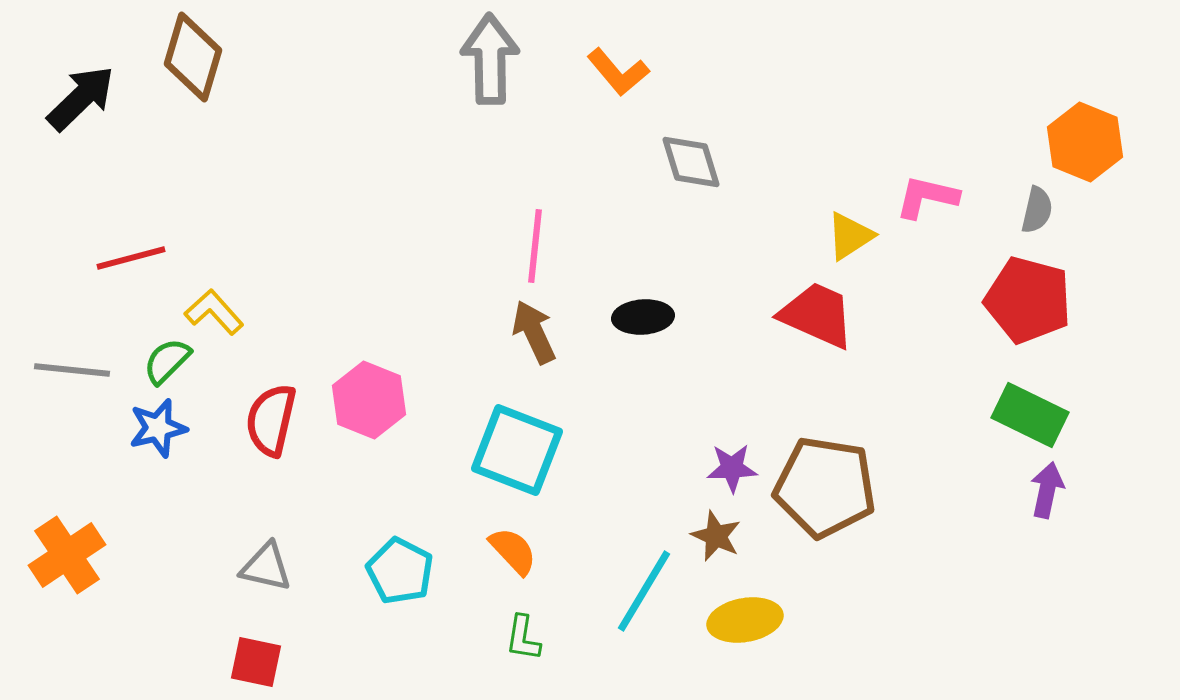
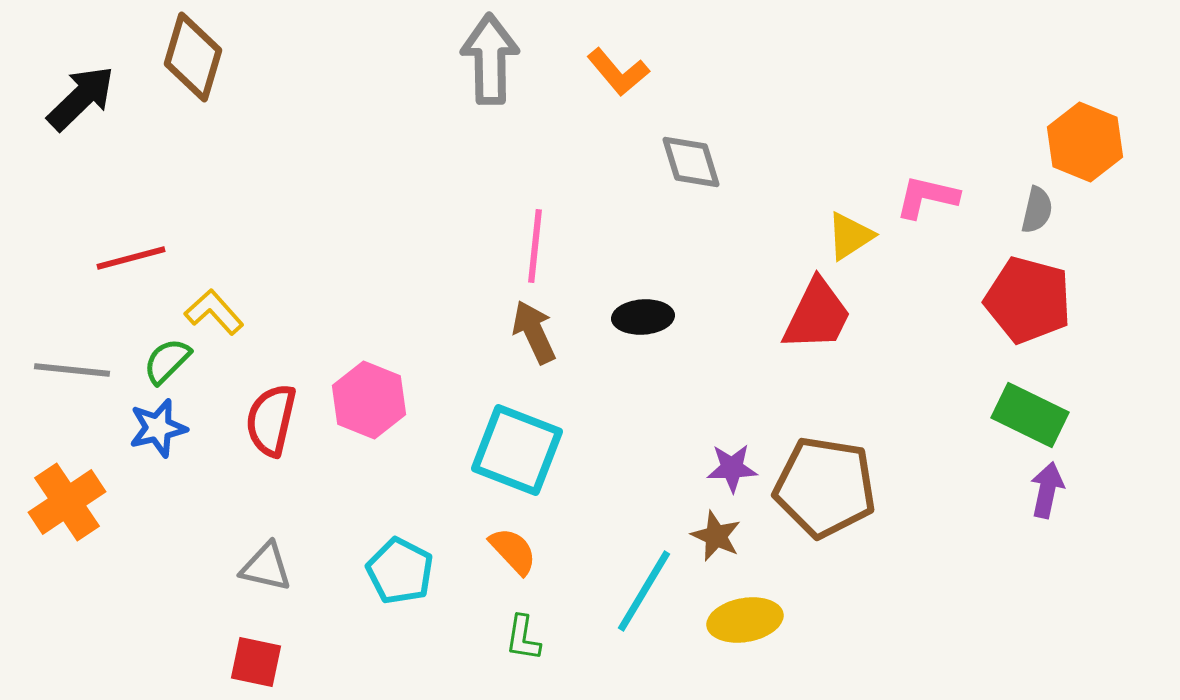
red trapezoid: rotated 92 degrees clockwise
orange cross: moved 53 px up
